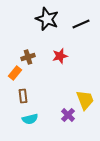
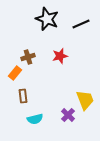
cyan semicircle: moved 5 px right
